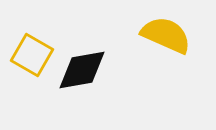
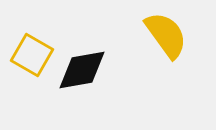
yellow semicircle: rotated 30 degrees clockwise
